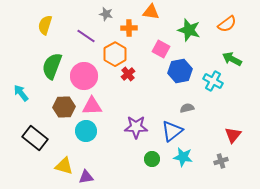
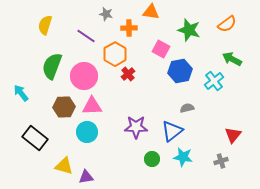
cyan cross: moved 1 px right; rotated 24 degrees clockwise
cyan circle: moved 1 px right, 1 px down
